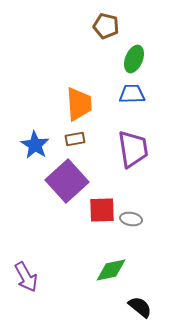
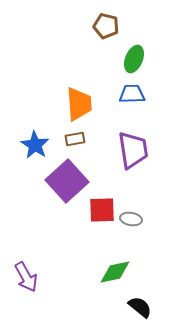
purple trapezoid: moved 1 px down
green diamond: moved 4 px right, 2 px down
